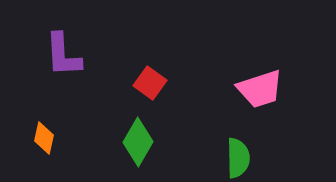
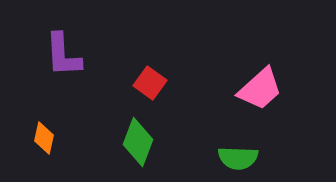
pink trapezoid: rotated 24 degrees counterclockwise
green diamond: rotated 9 degrees counterclockwise
green semicircle: rotated 93 degrees clockwise
